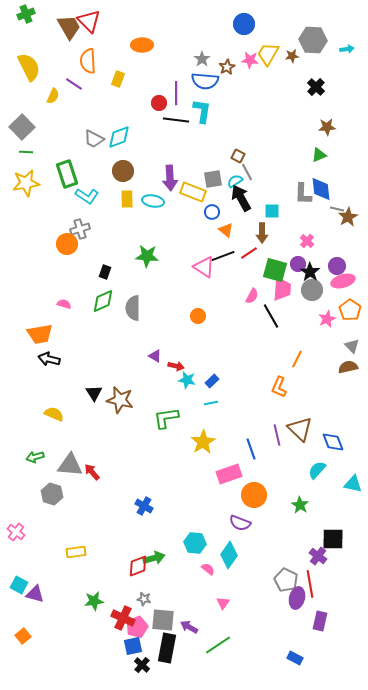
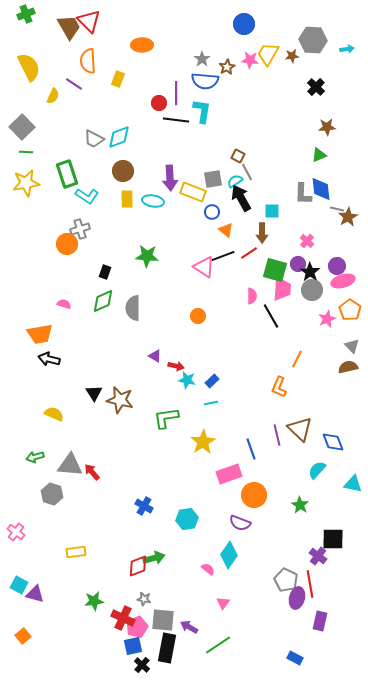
pink semicircle at (252, 296): rotated 28 degrees counterclockwise
cyan hexagon at (195, 543): moved 8 px left, 24 px up; rotated 15 degrees counterclockwise
